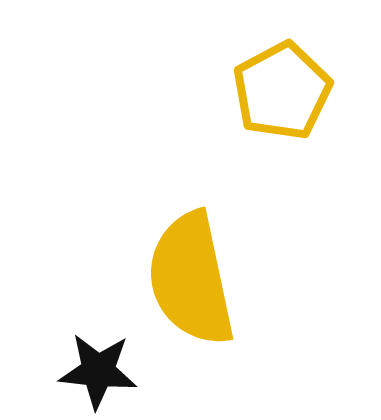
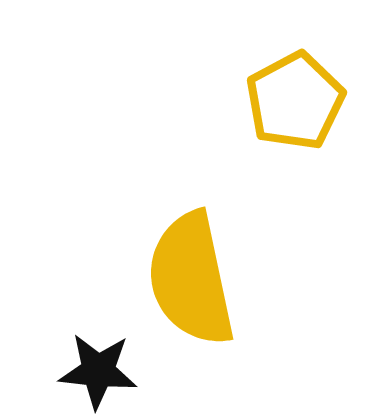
yellow pentagon: moved 13 px right, 10 px down
